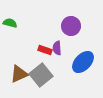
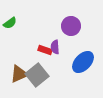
green semicircle: rotated 128 degrees clockwise
purple semicircle: moved 2 px left, 1 px up
gray square: moved 4 px left
